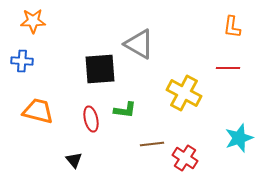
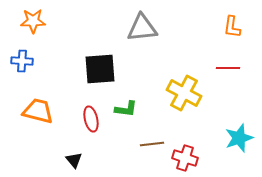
gray triangle: moved 3 px right, 16 px up; rotated 36 degrees counterclockwise
green L-shape: moved 1 px right, 1 px up
red cross: rotated 15 degrees counterclockwise
